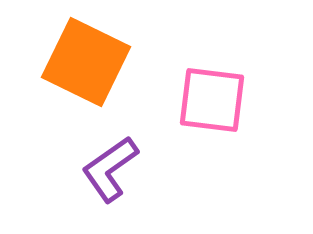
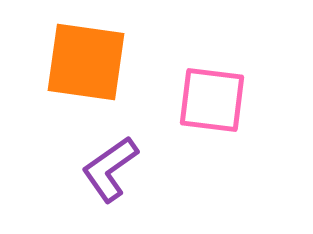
orange square: rotated 18 degrees counterclockwise
